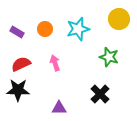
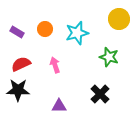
cyan star: moved 1 px left, 4 px down
pink arrow: moved 2 px down
purple triangle: moved 2 px up
